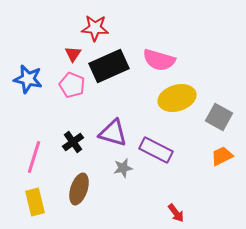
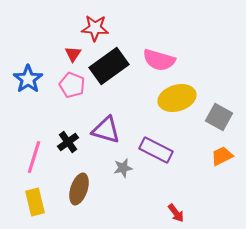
black rectangle: rotated 12 degrees counterclockwise
blue star: rotated 24 degrees clockwise
purple triangle: moved 7 px left, 3 px up
black cross: moved 5 px left
